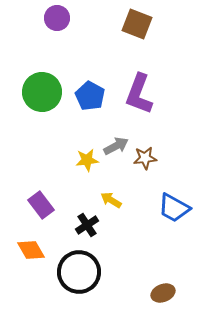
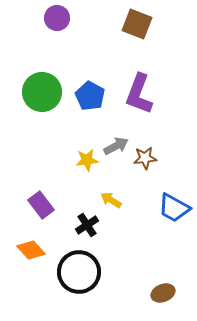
orange diamond: rotated 12 degrees counterclockwise
